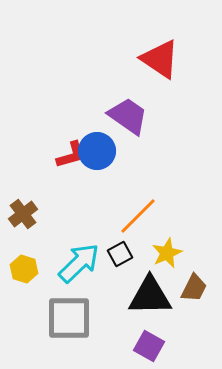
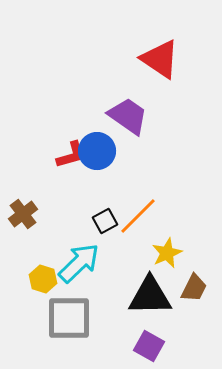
black square: moved 15 px left, 33 px up
yellow hexagon: moved 19 px right, 10 px down
